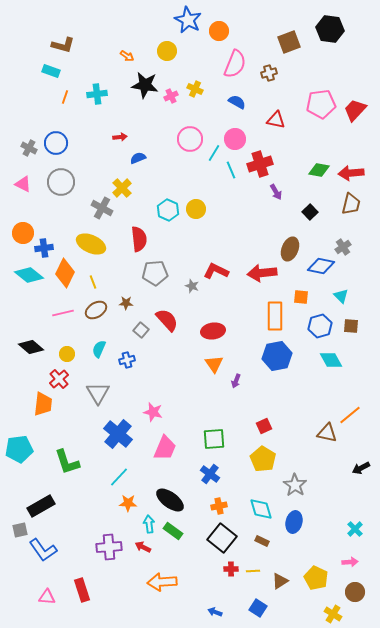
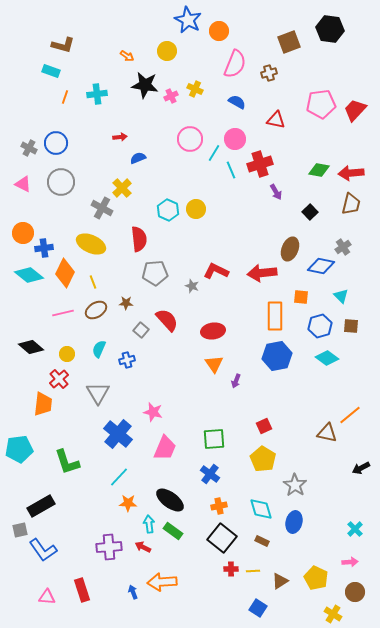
cyan diamond at (331, 360): moved 4 px left, 2 px up; rotated 25 degrees counterclockwise
blue arrow at (215, 612): moved 82 px left, 20 px up; rotated 48 degrees clockwise
